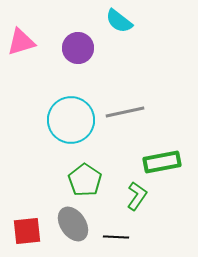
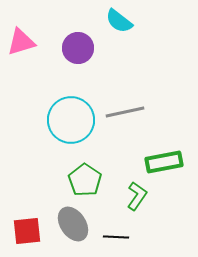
green rectangle: moved 2 px right
